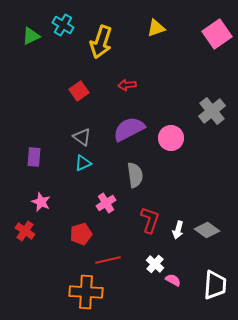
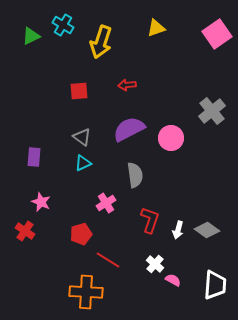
red square: rotated 30 degrees clockwise
red line: rotated 45 degrees clockwise
